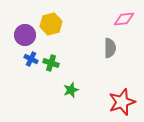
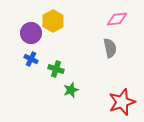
pink diamond: moved 7 px left
yellow hexagon: moved 2 px right, 3 px up; rotated 15 degrees counterclockwise
purple circle: moved 6 px right, 2 px up
gray semicircle: rotated 12 degrees counterclockwise
green cross: moved 5 px right, 6 px down
